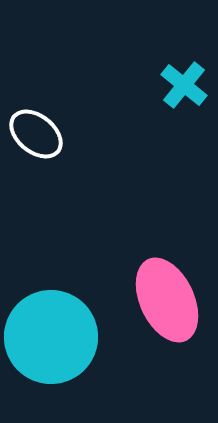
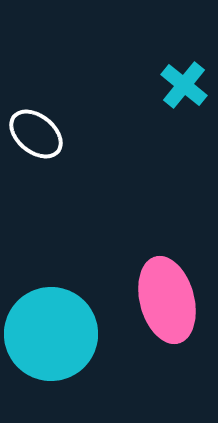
pink ellipse: rotated 10 degrees clockwise
cyan circle: moved 3 px up
